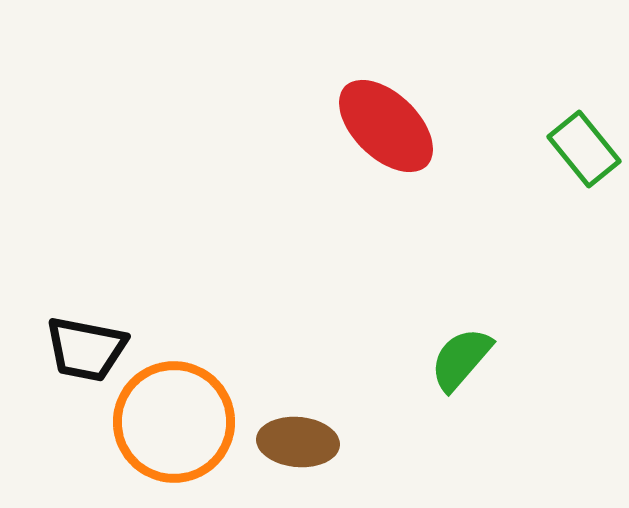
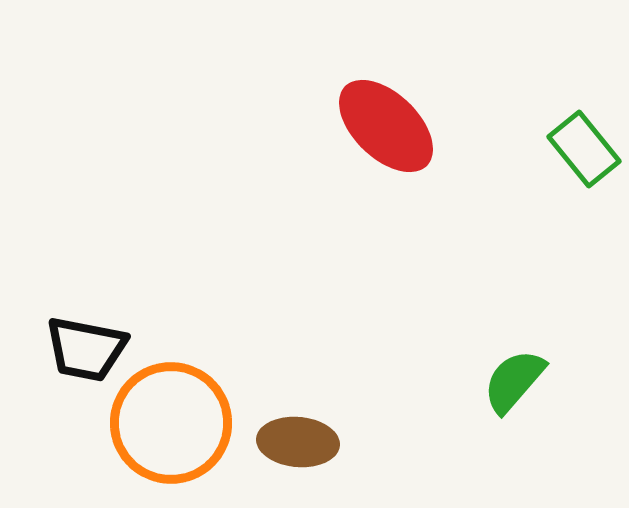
green semicircle: moved 53 px right, 22 px down
orange circle: moved 3 px left, 1 px down
